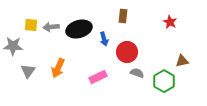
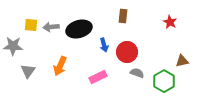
blue arrow: moved 6 px down
orange arrow: moved 2 px right, 2 px up
